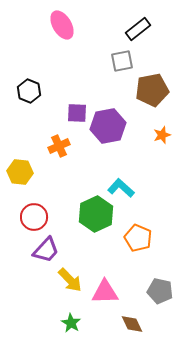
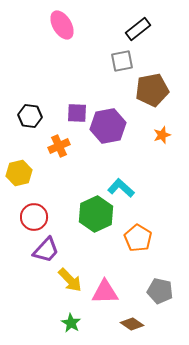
black hexagon: moved 1 px right, 25 px down; rotated 15 degrees counterclockwise
yellow hexagon: moved 1 px left, 1 px down; rotated 20 degrees counterclockwise
orange pentagon: rotated 8 degrees clockwise
brown diamond: rotated 30 degrees counterclockwise
